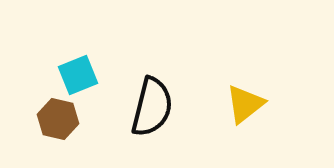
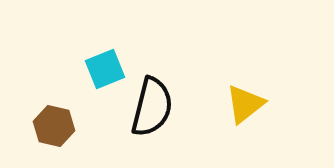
cyan square: moved 27 px right, 6 px up
brown hexagon: moved 4 px left, 7 px down
